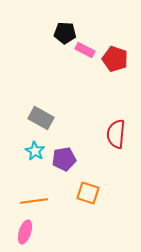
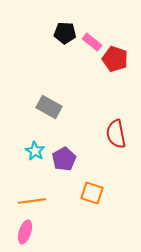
pink rectangle: moved 7 px right, 8 px up; rotated 12 degrees clockwise
gray rectangle: moved 8 px right, 11 px up
red semicircle: rotated 16 degrees counterclockwise
purple pentagon: rotated 20 degrees counterclockwise
orange square: moved 4 px right
orange line: moved 2 px left
